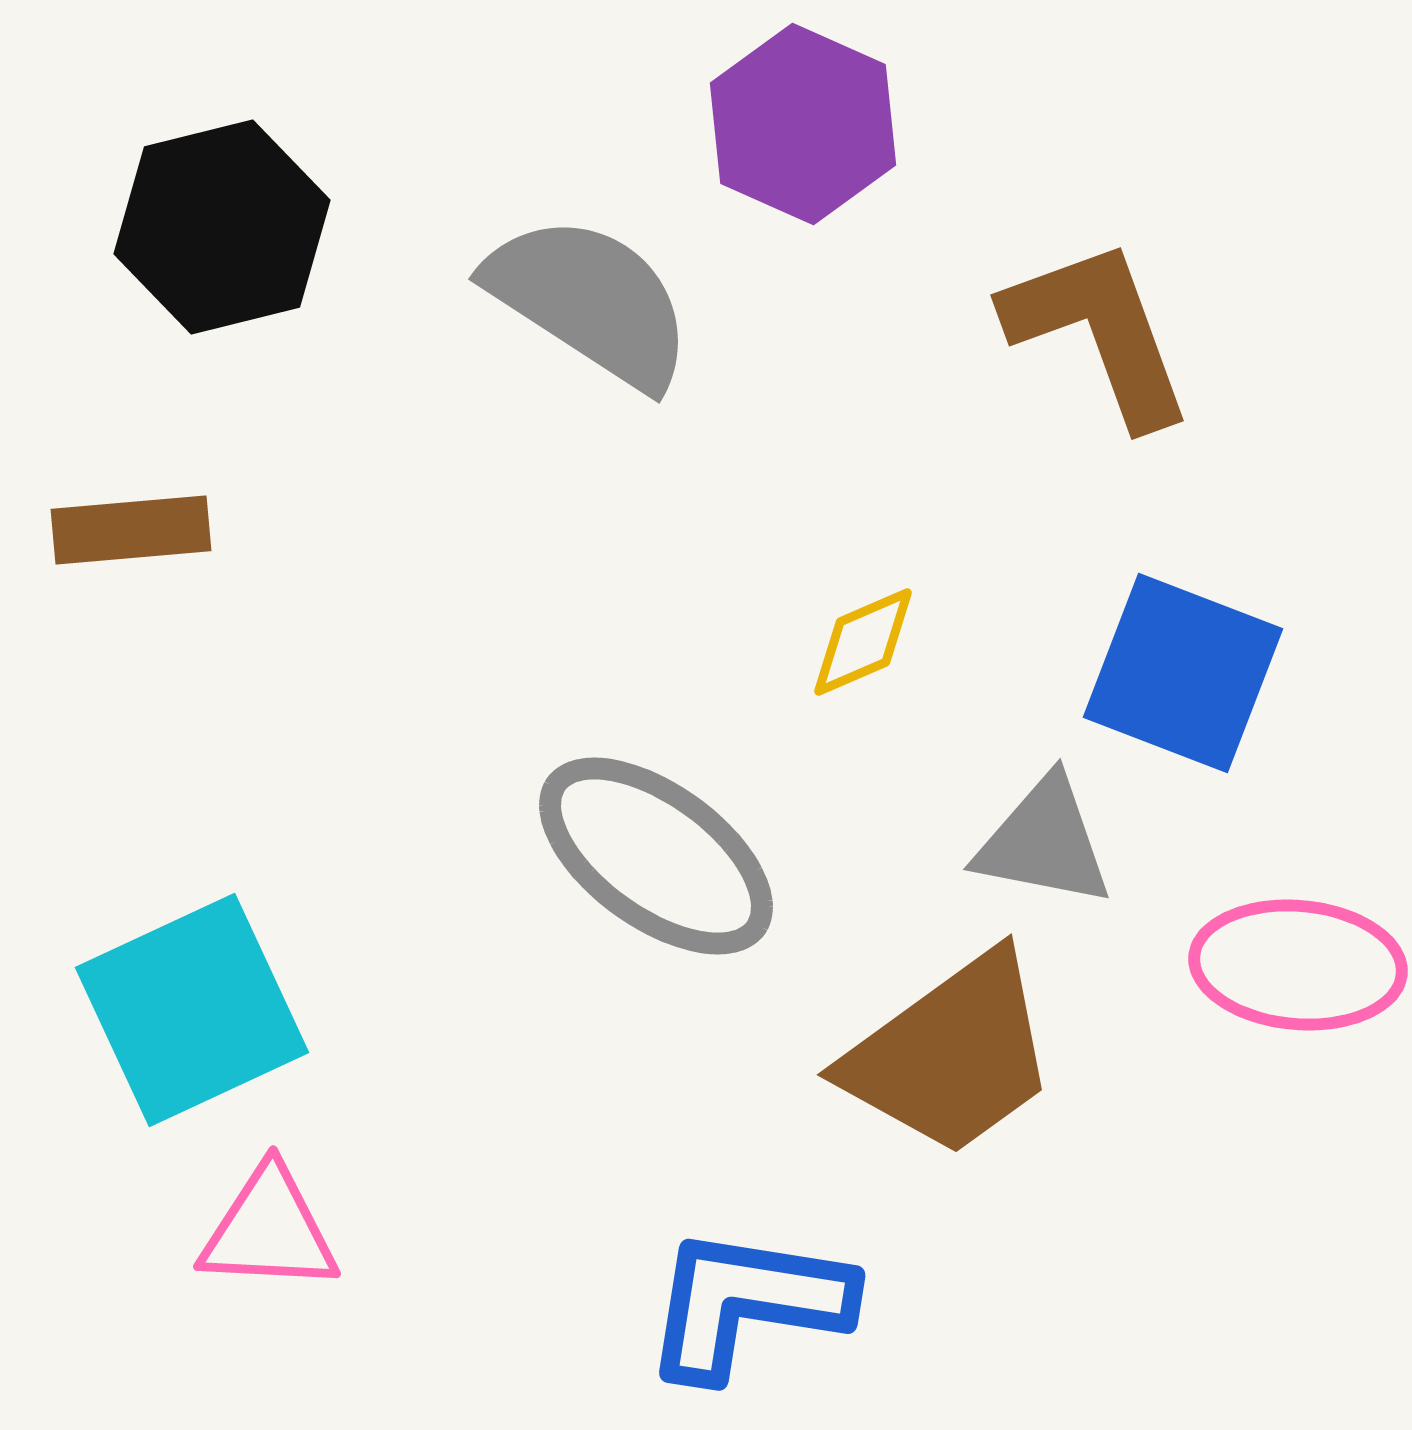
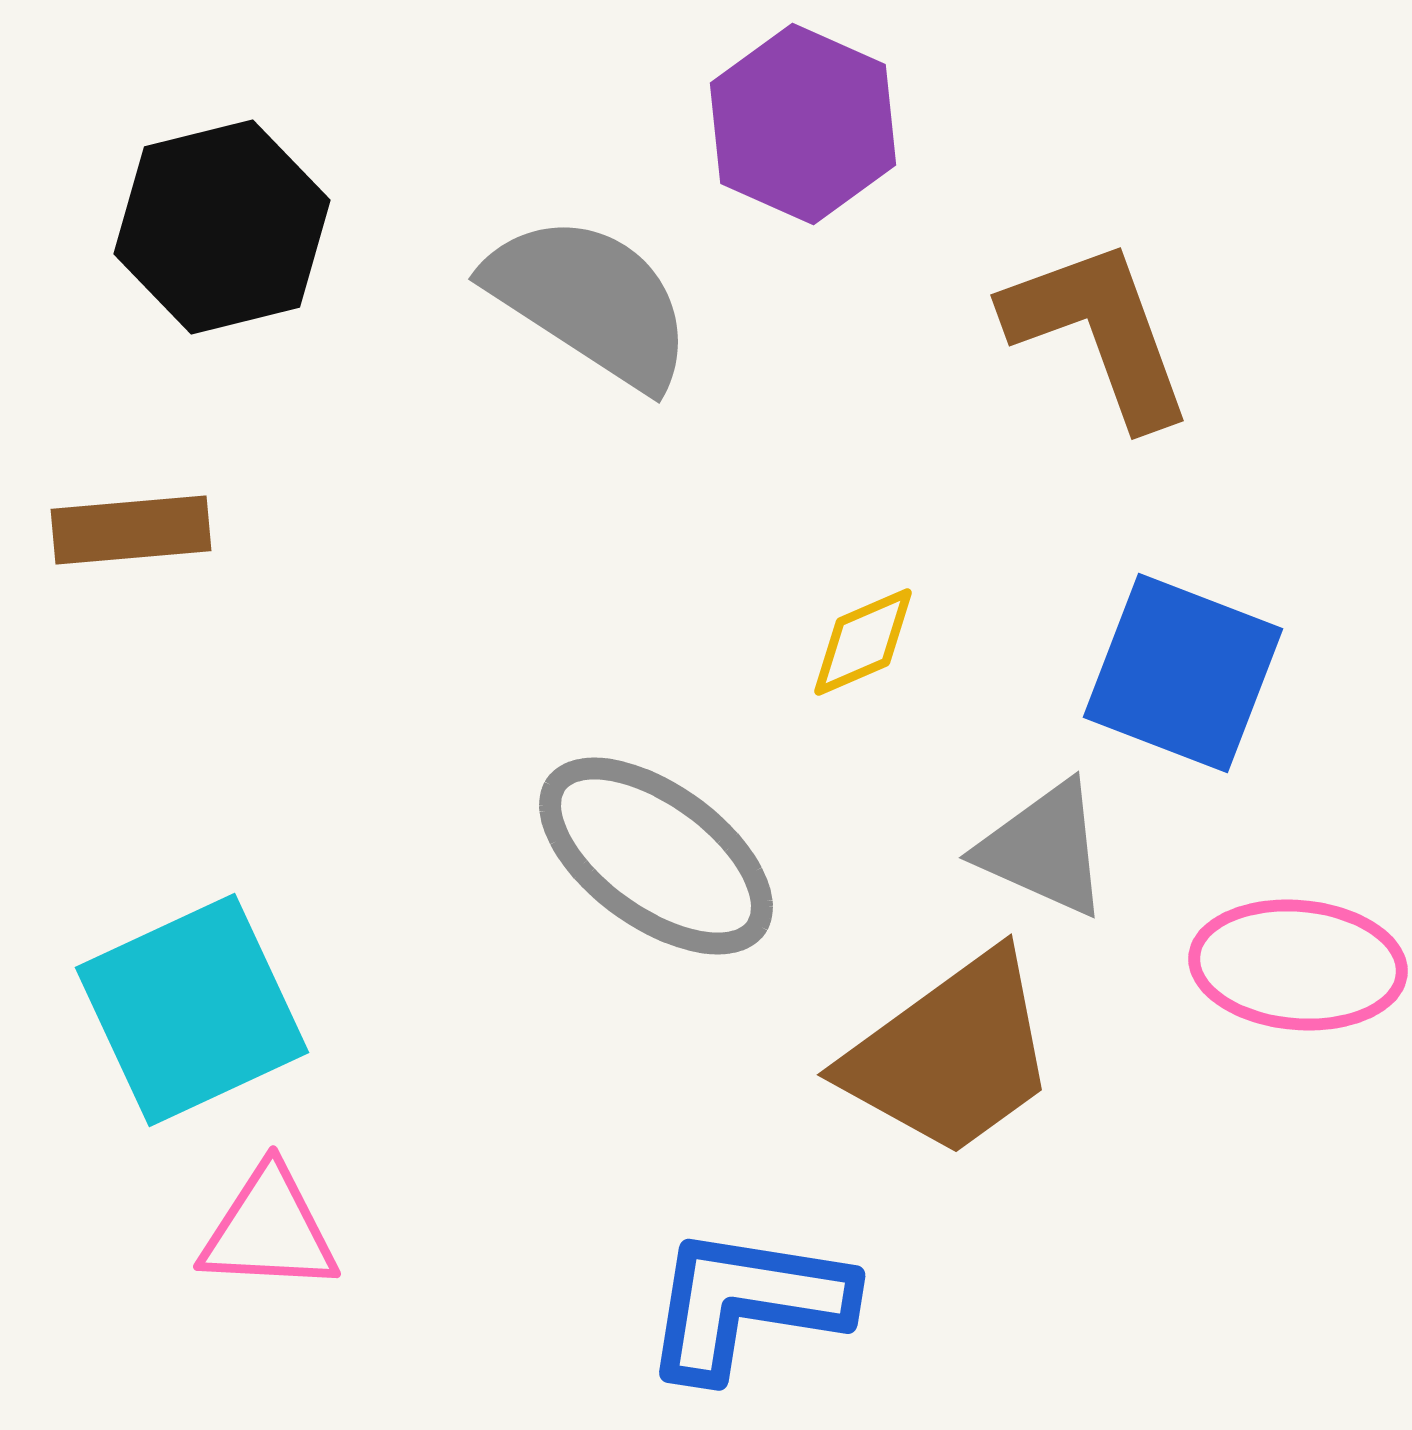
gray triangle: moved 7 px down; rotated 13 degrees clockwise
